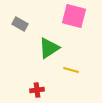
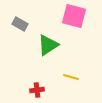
green triangle: moved 1 px left, 3 px up
yellow line: moved 7 px down
